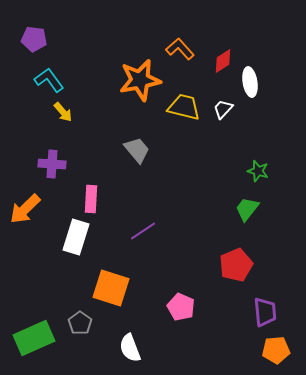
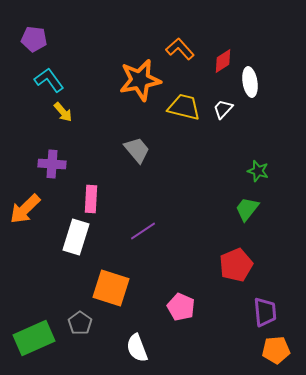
white semicircle: moved 7 px right
